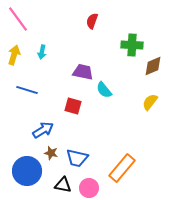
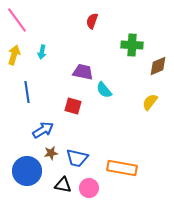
pink line: moved 1 px left, 1 px down
brown diamond: moved 5 px right
blue line: moved 2 px down; rotated 65 degrees clockwise
brown star: rotated 24 degrees counterclockwise
orange rectangle: rotated 60 degrees clockwise
